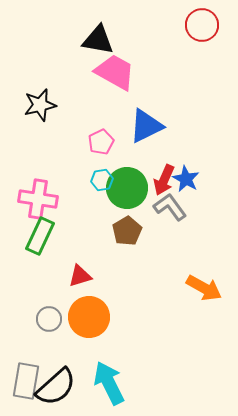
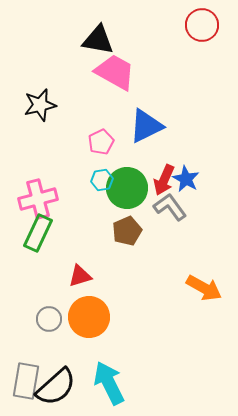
pink cross: rotated 24 degrees counterclockwise
brown pentagon: rotated 8 degrees clockwise
green rectangle: moved 2 px left, 3 px up
